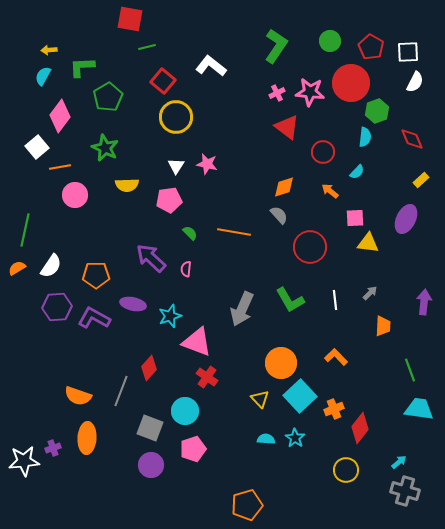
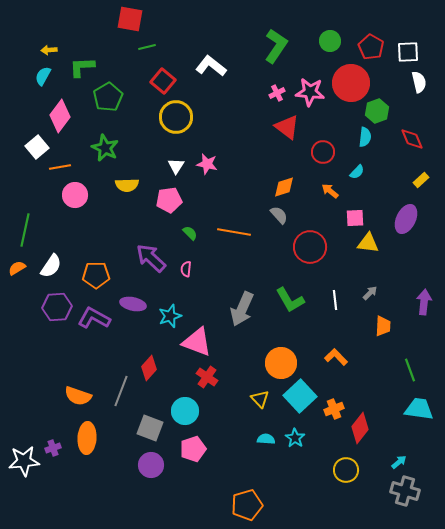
white semicircle at (415, 82): moved 4 px right; rotated 40 degrees counterclockwise
